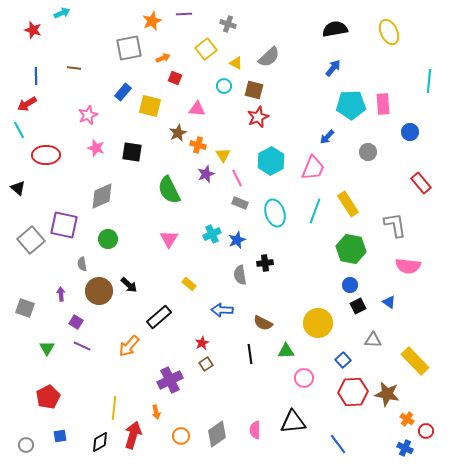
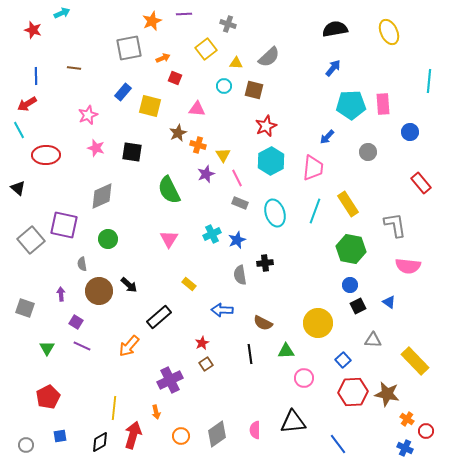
yellow triangle at (236, 63): rotated 24 degrees counterclockwise
red star at (258, 117): moved 8 px right, 9 px down
pink trapezoid at (313, 168): rotated 16 degrees counterclockwise
